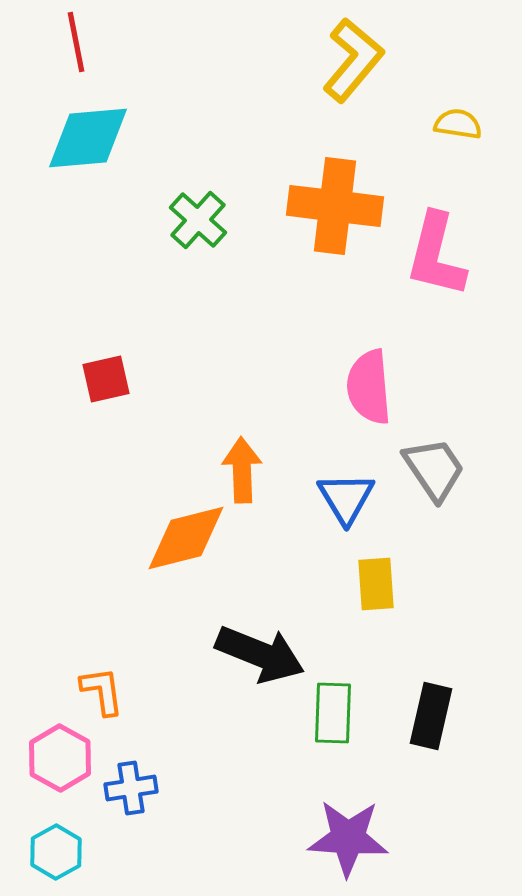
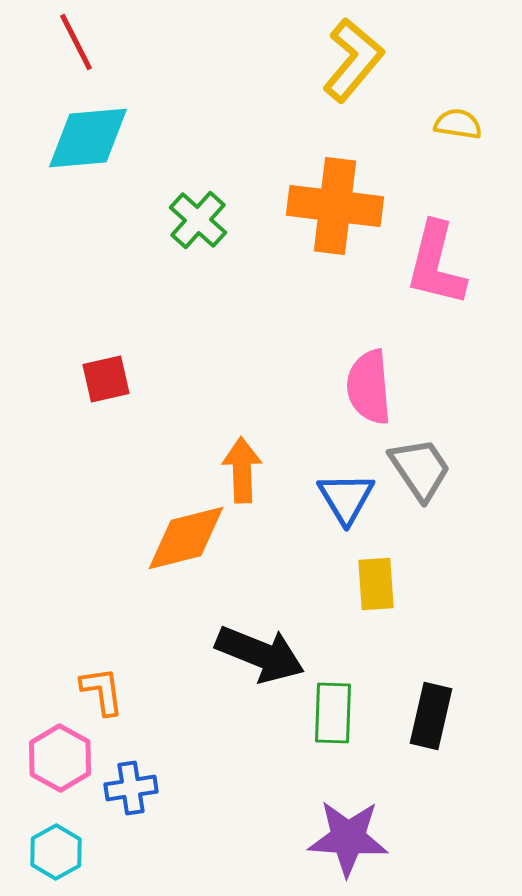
red line: rotated 16 degrees counterclockwise
pink L-shape: moved 9 px down
gray trapezoid: moved 14 px left
